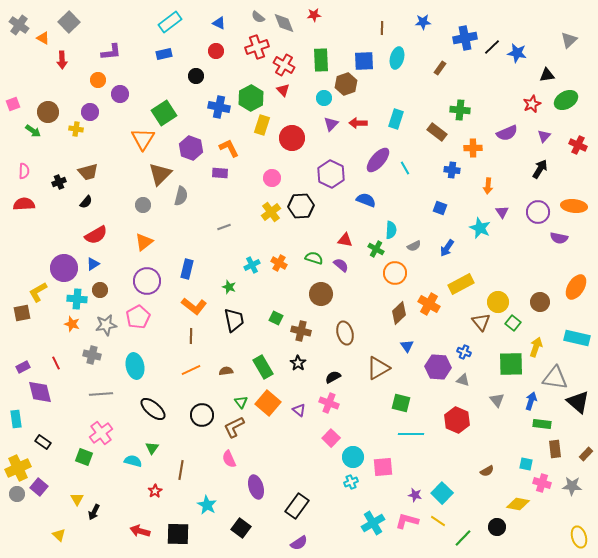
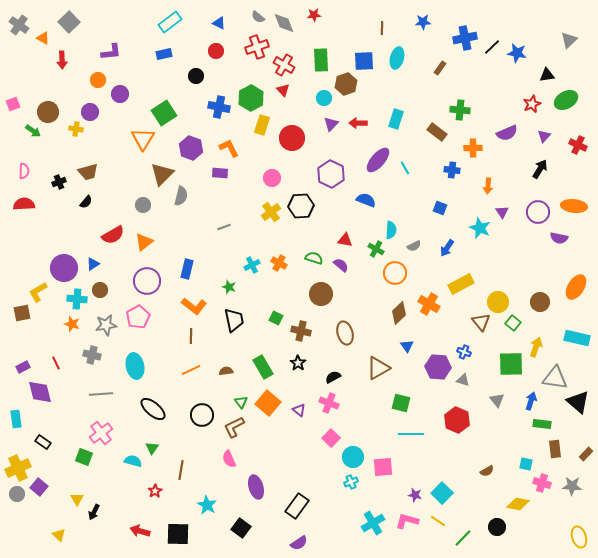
brown triangle at (160, 174): moved 2 px right
red semicircle at (96, 235): moved 17 px right
